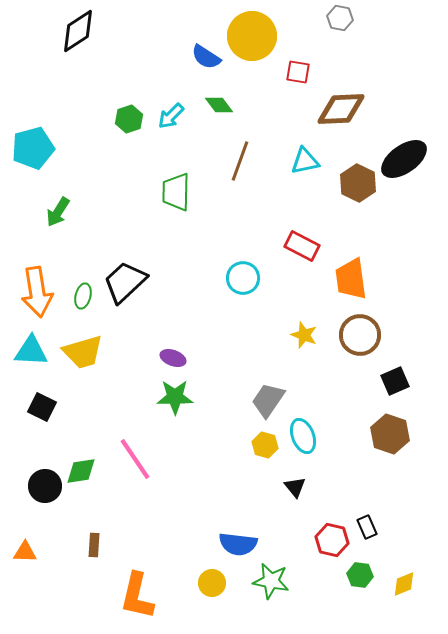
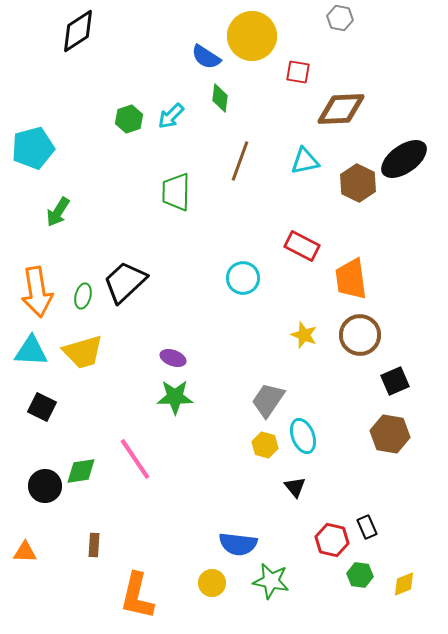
green diamond at (219, 105): moved 1 px right, 7 px up; rotated 44 degrees clockwise
brown hexagon at (390, 434): rotated 9 degrees counterclockwise
